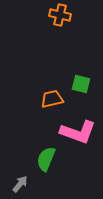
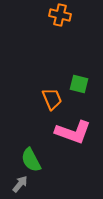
green square: moved 2 px left
orange trapezoid: rotated 80 degrees clockwise
pink L-shape: moved 5 px left
green semicircle: moved 15 px left, 1 px down; rotated 50 degrees counterclockwise
